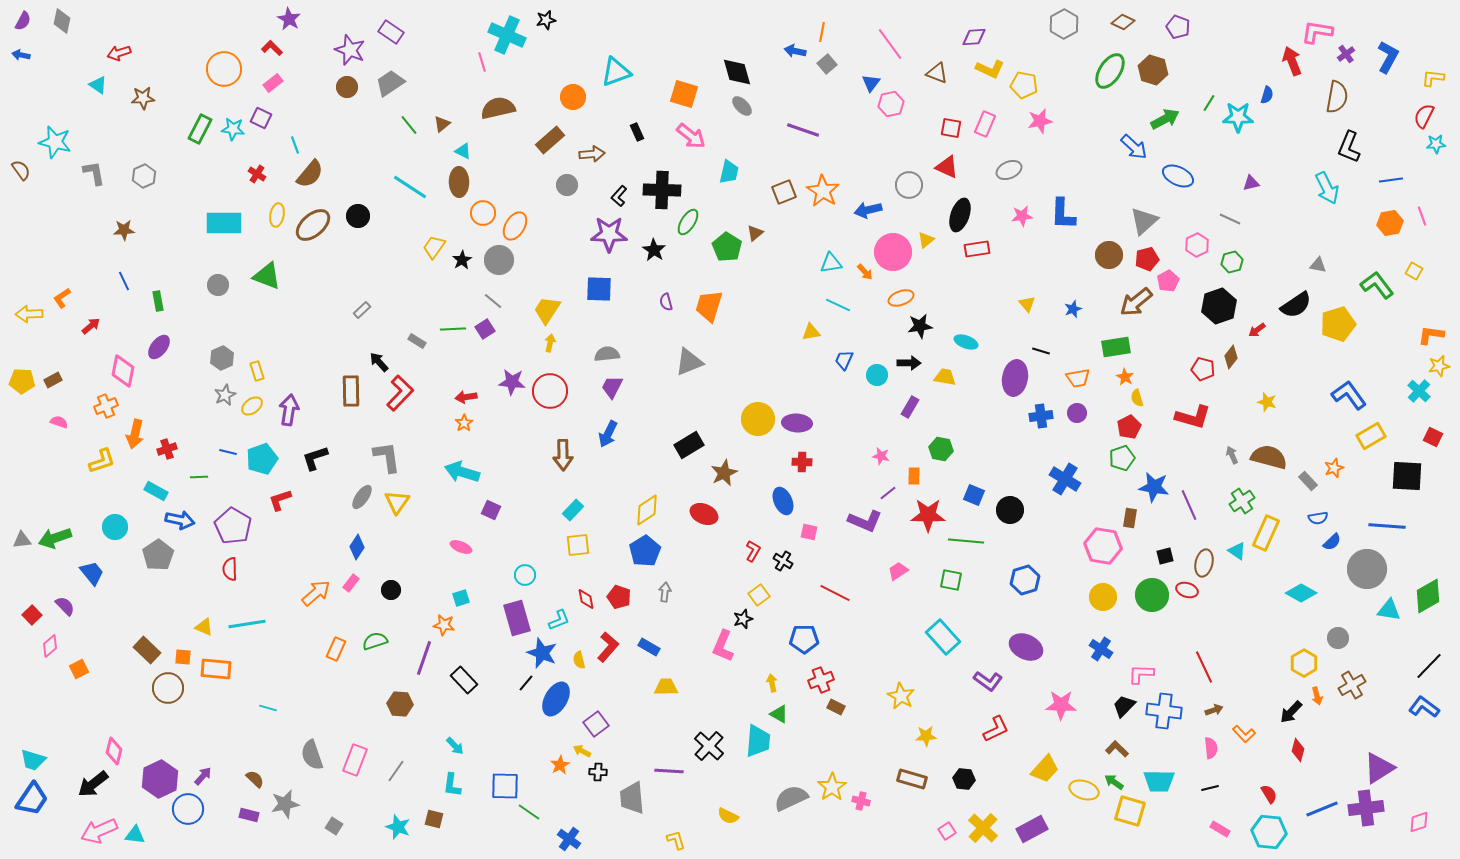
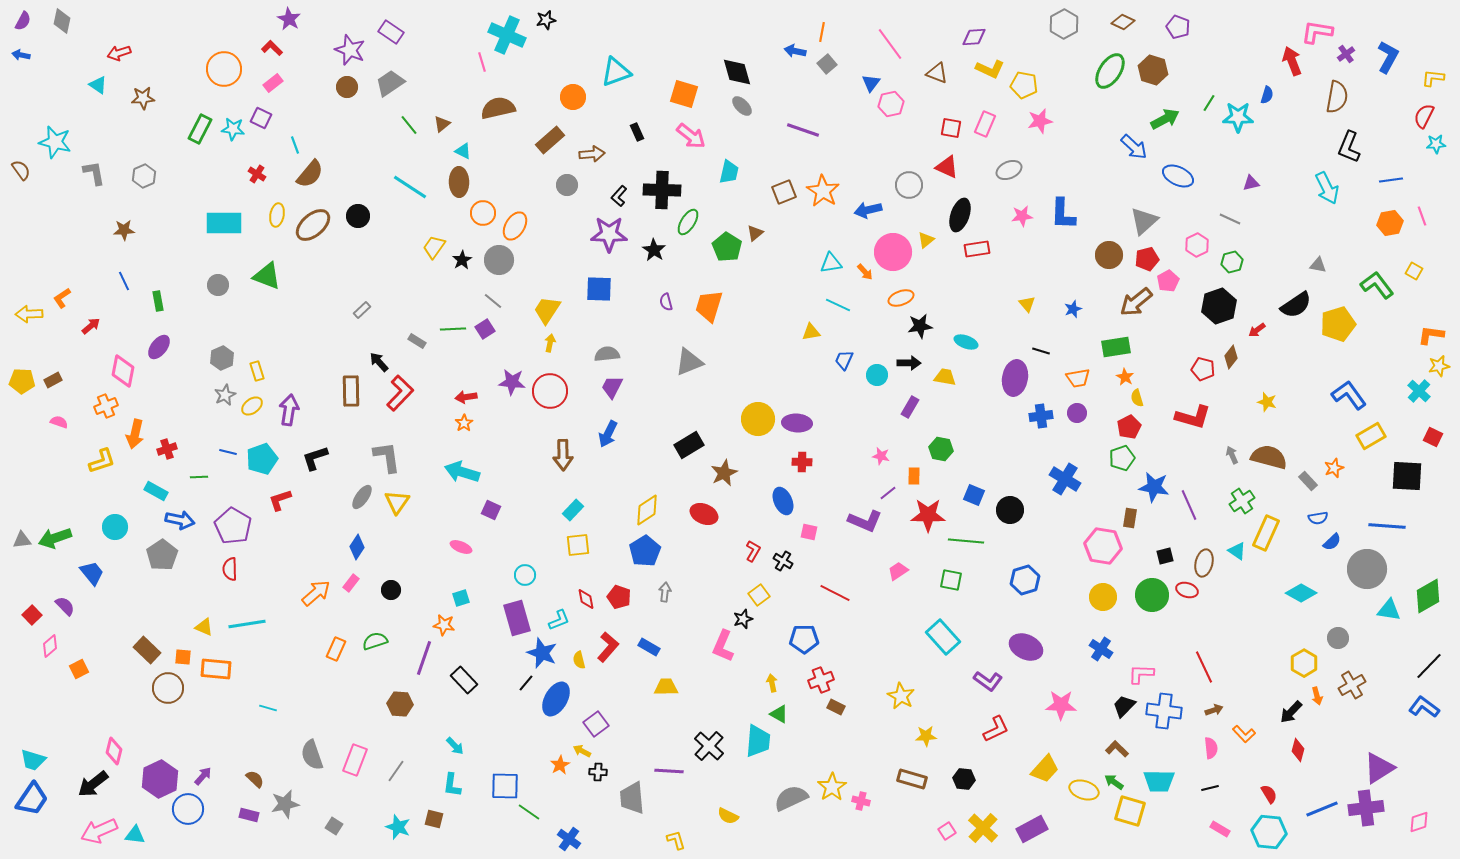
gray pentagon at (158, 555): moved 4 px right
